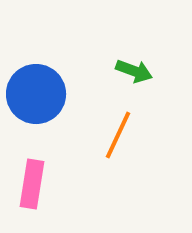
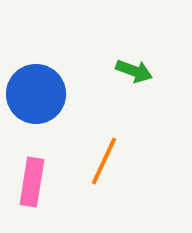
orange line: moved 14 px left, 26 px down
pink rectangle: moved 2 px up
